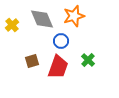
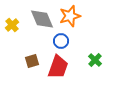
orange star: moved 4 px left
green cross: moved 7 px right
